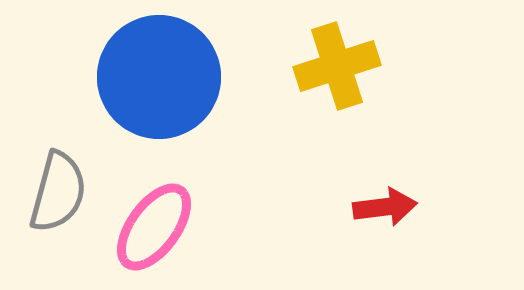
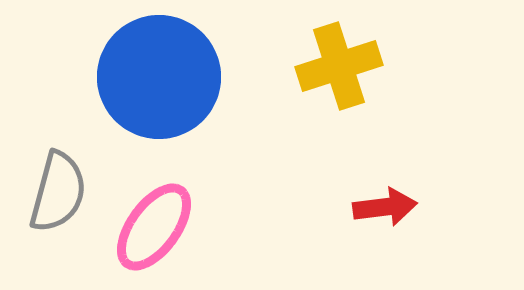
yellow cross: moved 2 px right
